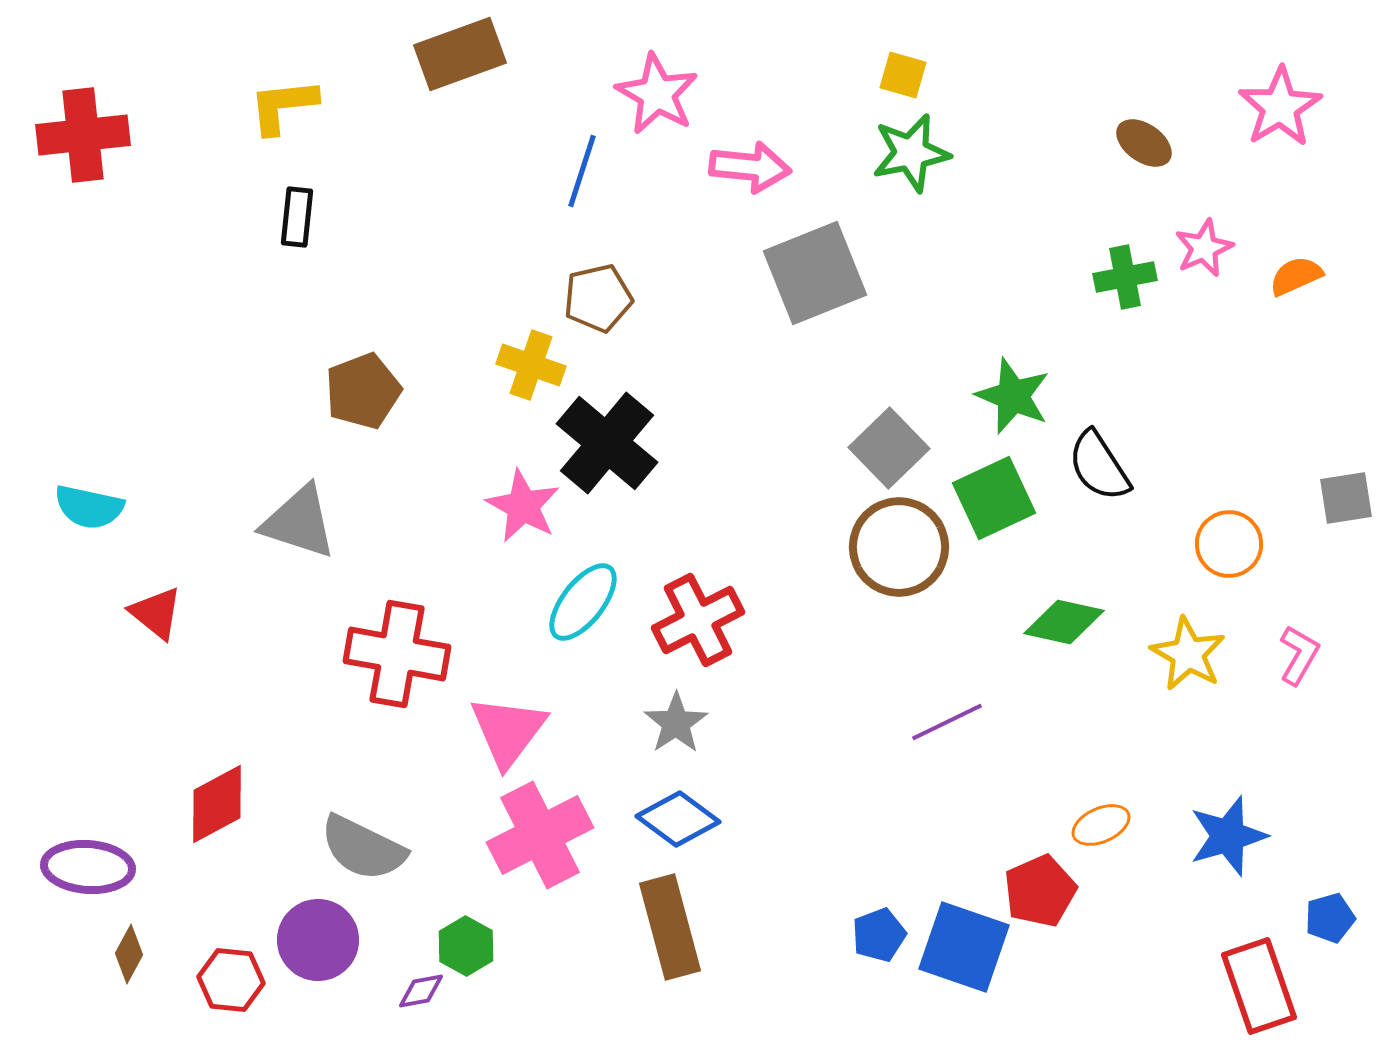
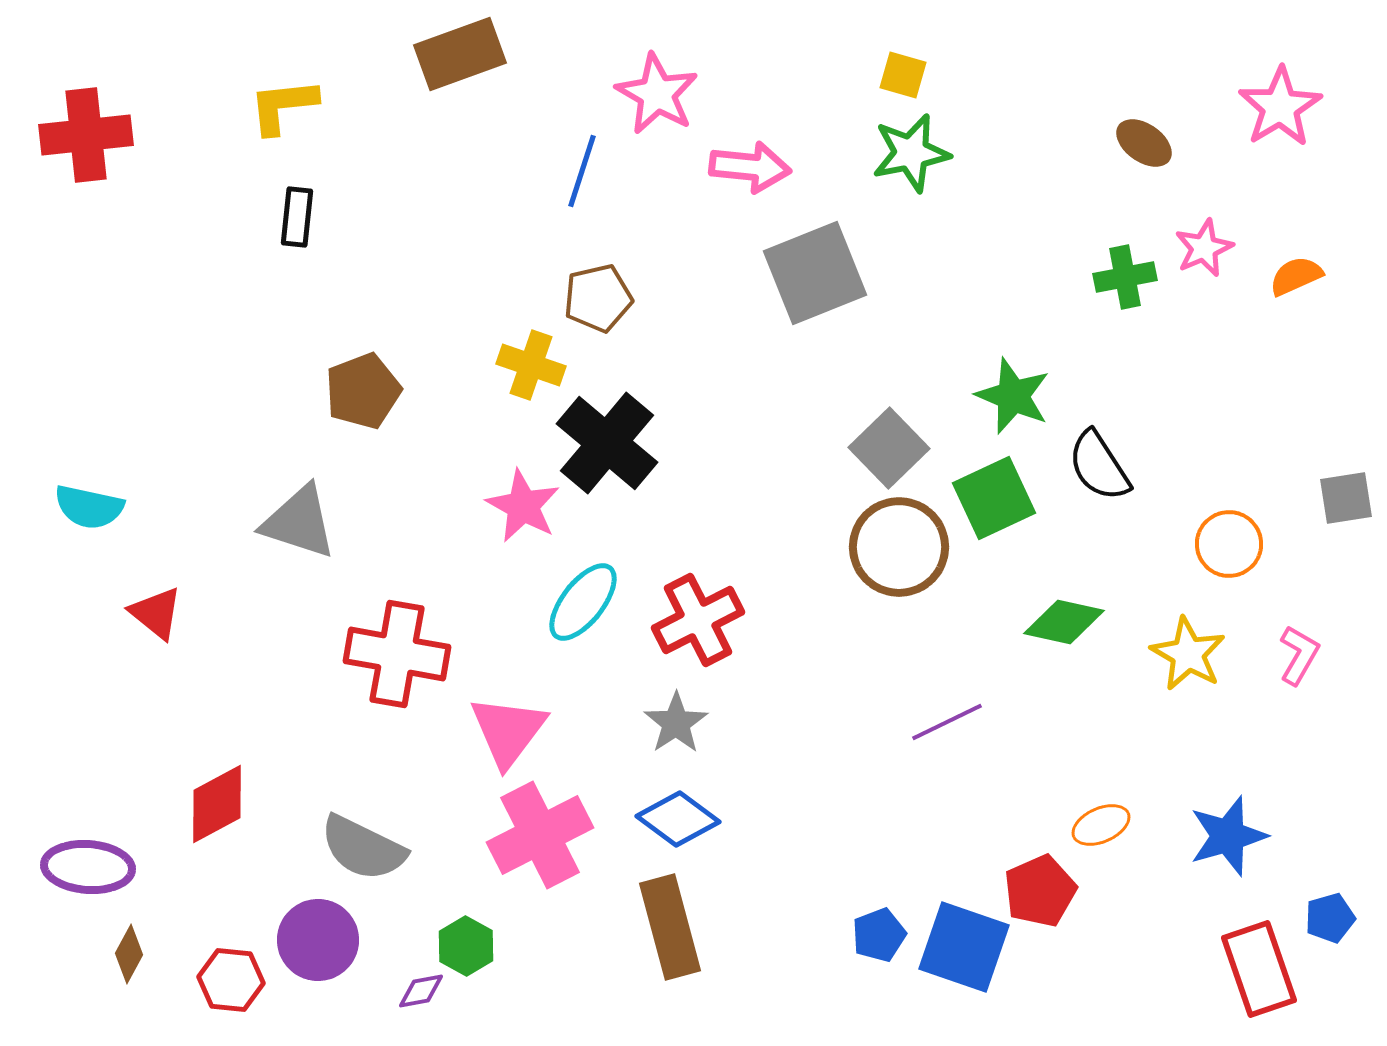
red cross at (83, 135): moved 3 px right
red rectangle at (1259, 986): moved 17 px up
